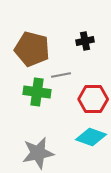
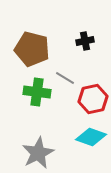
gray line: moved 4 px right, 3 px down; rotated 42 degrees clockwise
red hexagon: rotated 12 degrees counterclockwise
gray star: rotated 16 degrees counterclockwise
